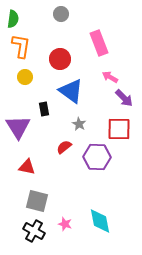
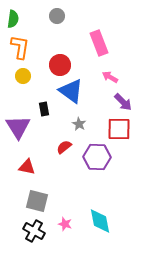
gray circle: moved 4 px left, 2 px down
orange L-shape: moved 1 px left, 1 px down
red circle: moved 6 px down
yellow circle: moved 2 px left, 1 px up
purple arrow: moved 1 px left, 4 px down
